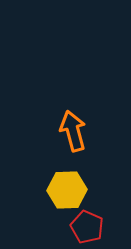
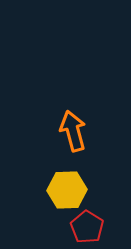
red pentagon: rotated 8 degrees clockwise
